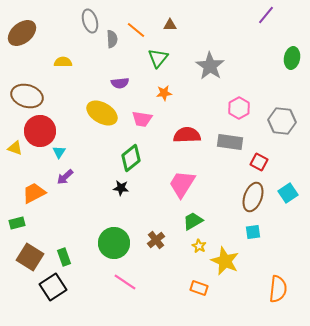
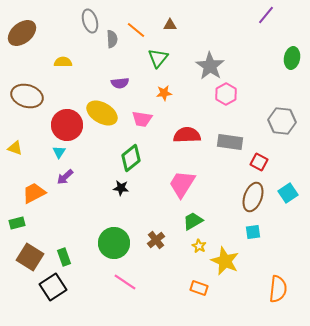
pink hexagon at (239, 108): moved 13 px left, 14 px up
red circle at (40, 131): moved 27 px right, 6 px up
